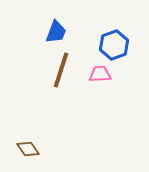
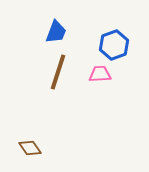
brown line: moved 3 px left, 2 px down
brown diamond: moved 2 px right, 1 px up
